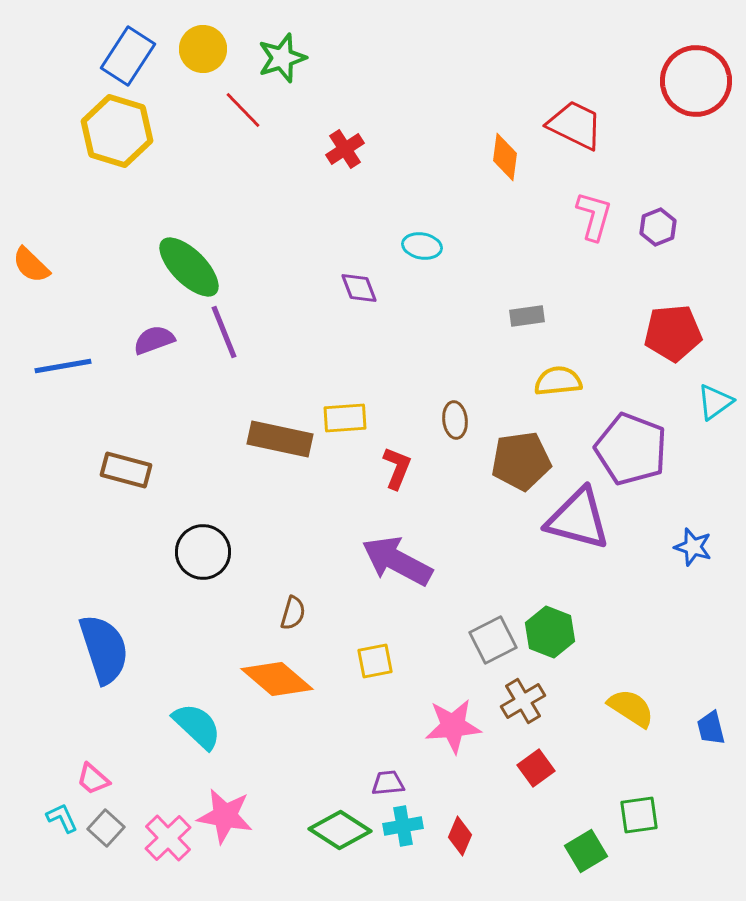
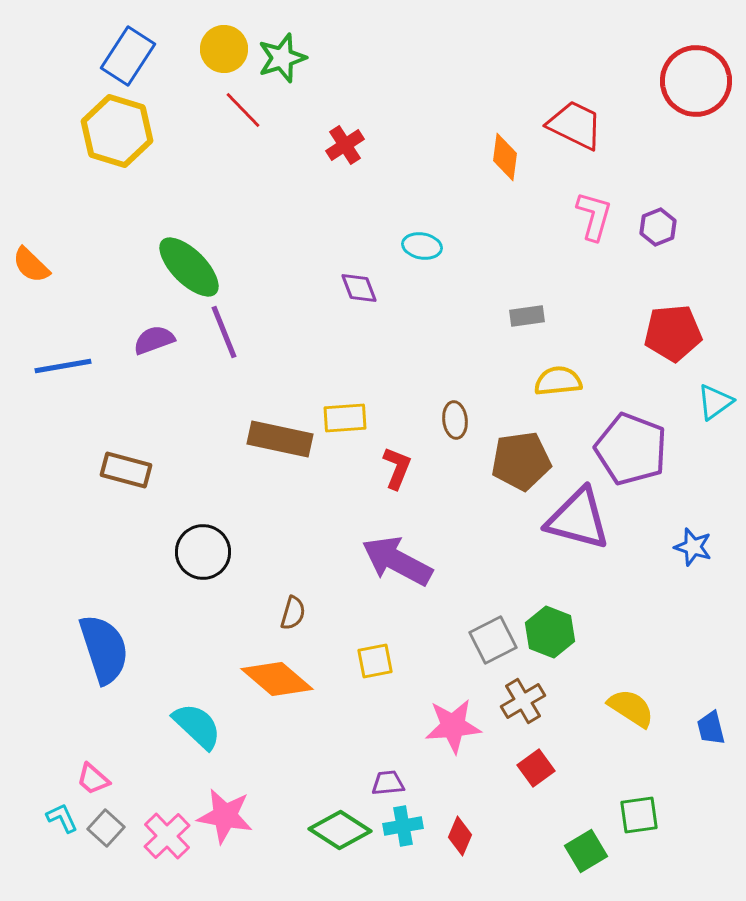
yellow circle at (203, 49): moved 21 px right
red cross at (345, 149): moved 4 px up
pink cross at (168, 838): moved 1 px left, 2 px up
